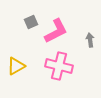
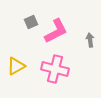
pink cross: moved 4 px left, 3 px down
